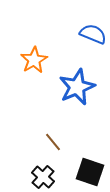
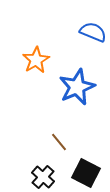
blue semicircle: moved 2 px up
orange star: moved 2 px right
brown line: moved 6 px right
black square: moved 4 px left, 1 px down; rotated 8 degrees clockwise
